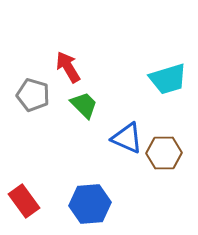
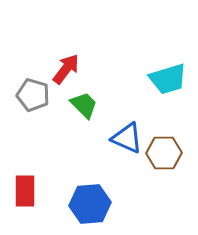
red arrow: moved 2 px left, 2 px down; rotated 68 degrees clockwise
red rectangle: moved 1 px right, 10 px up; rotated 36 degrees clockwise
